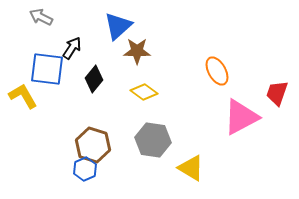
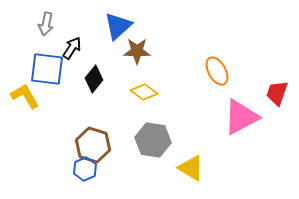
gray arrow: moved 5 px right, 7 px down; rotated 105 degrees counterclockwise
yellow L-shape: moved 2 px right
